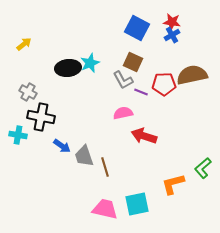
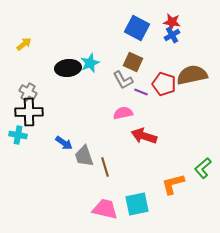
red pentagon: rotated 20 degrees clockwise
black cross: moved 12 px left, 5 px up; rotated 12 degrees counterclockwise
blue arrow: moved 2 px right, 3 px up
